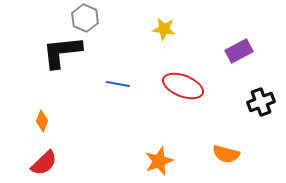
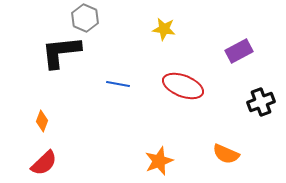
black L-shape: moved 1 px left
orange semicircle: rotated 8 degrees clockwise
